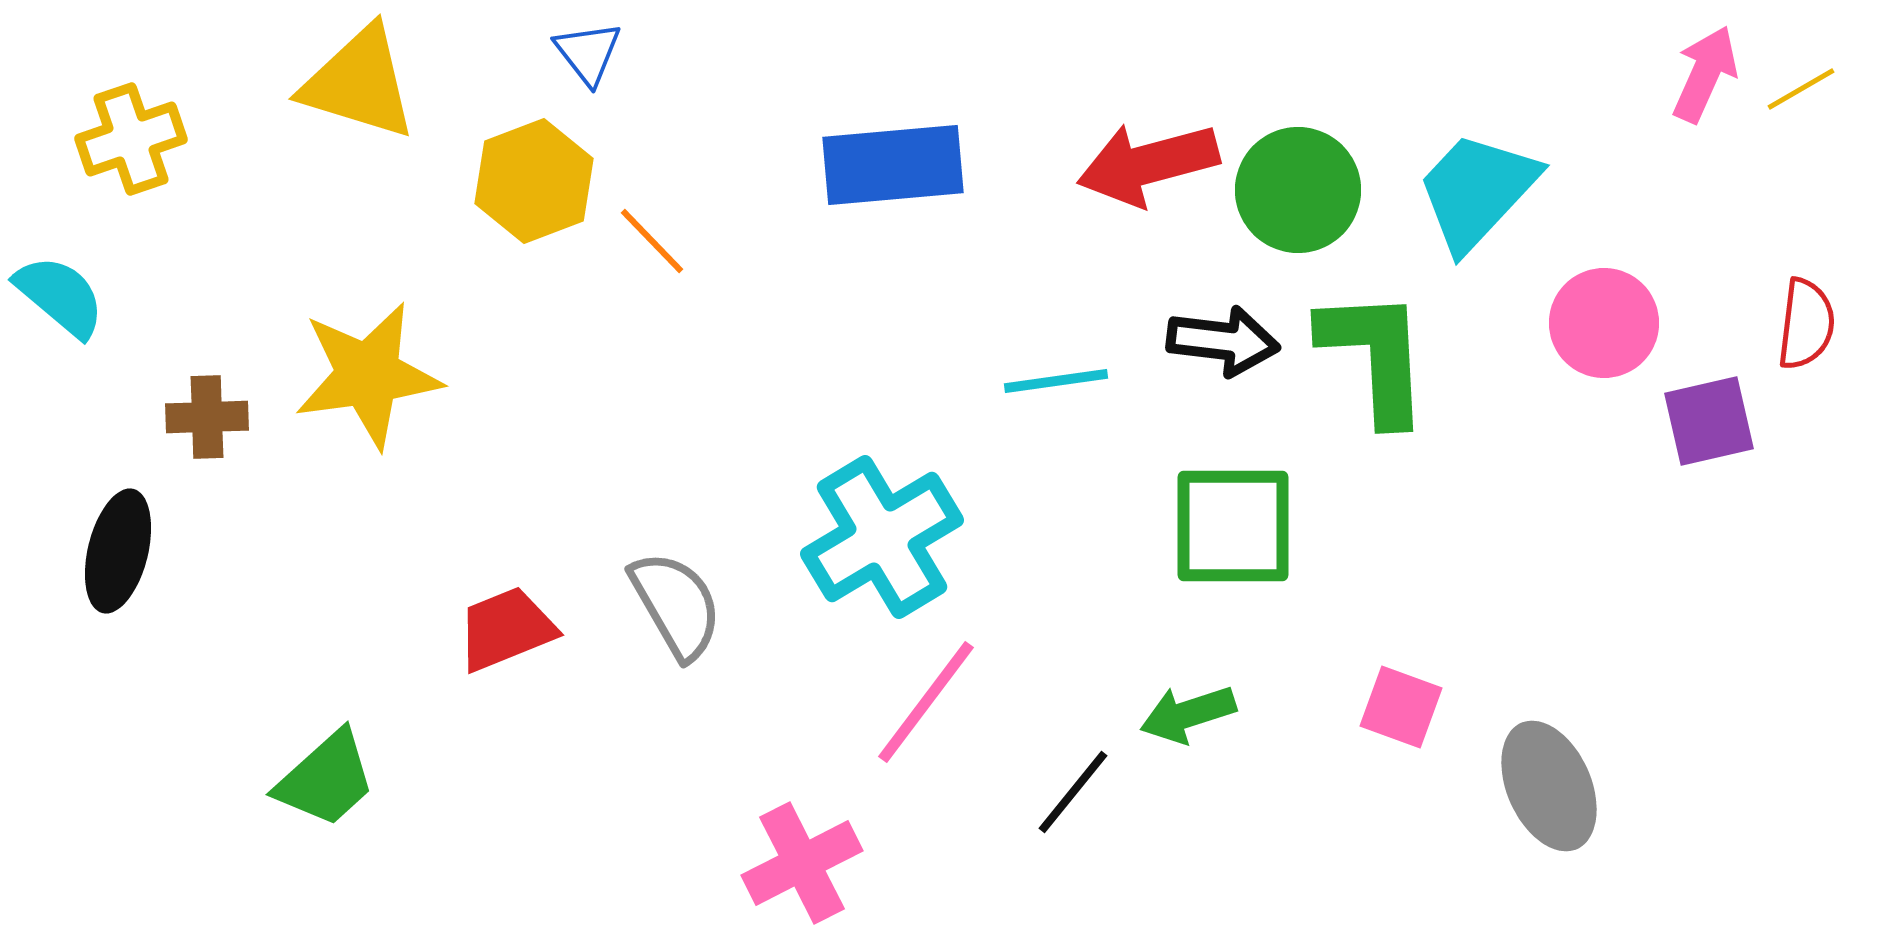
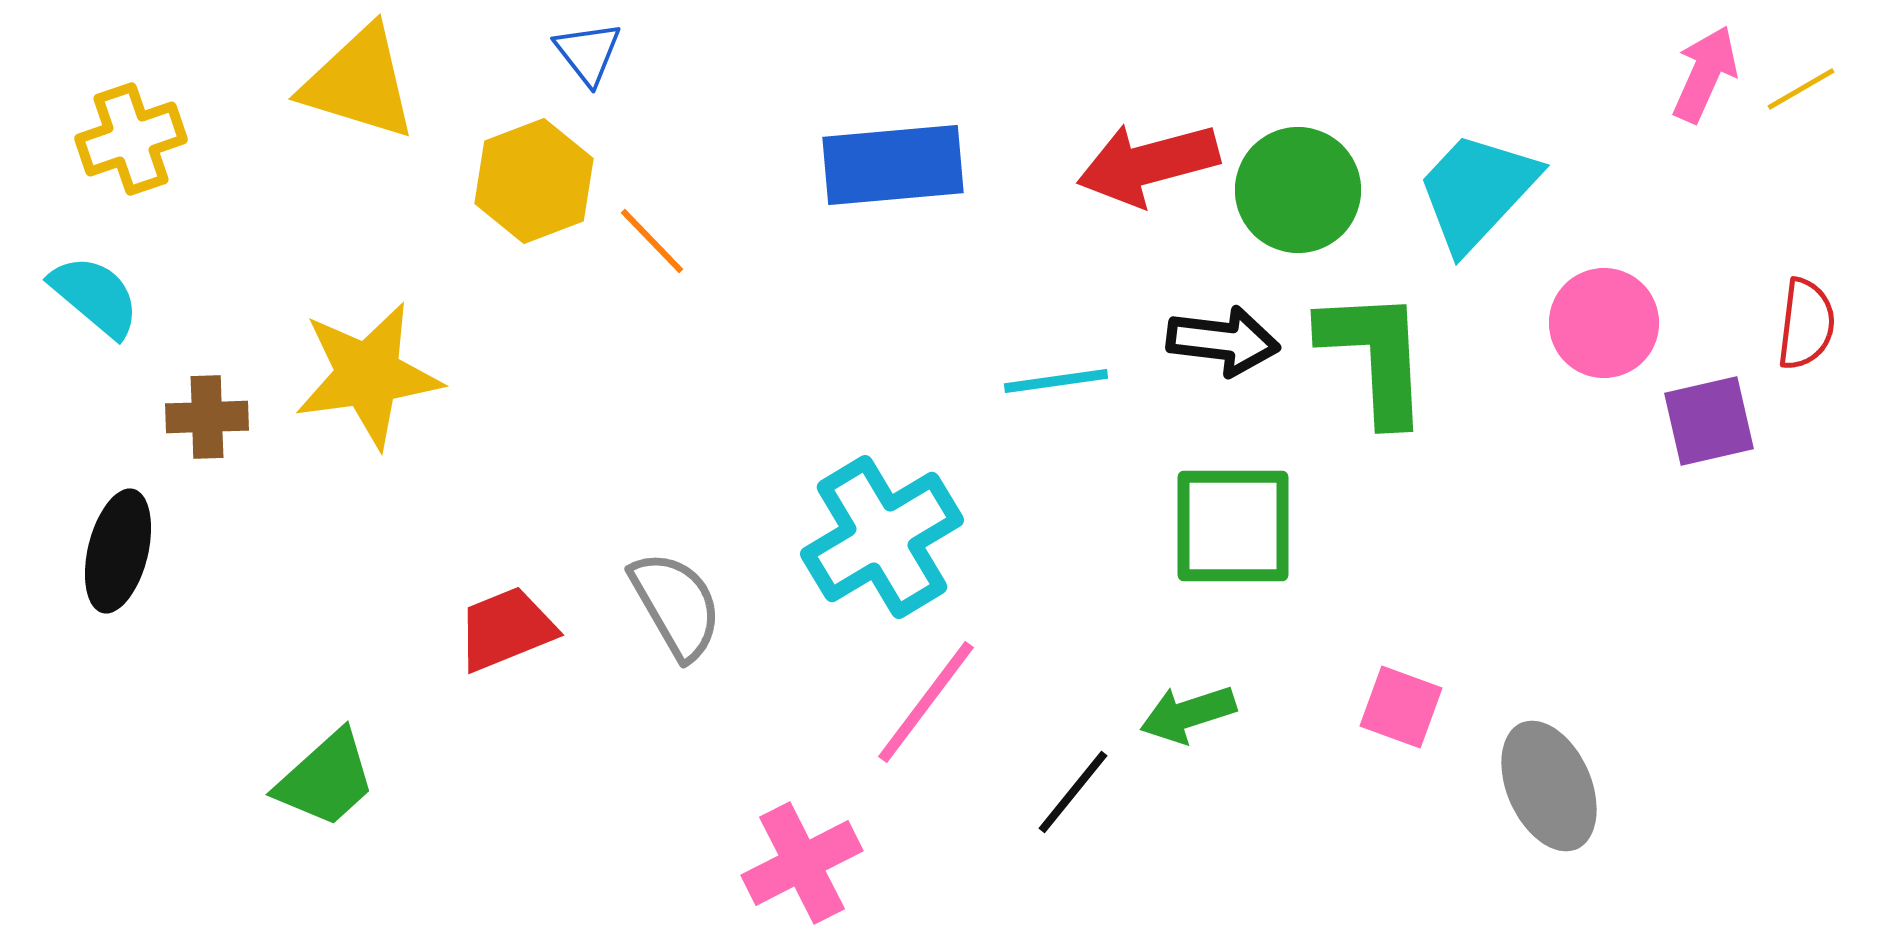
cyan semicircle: moved 35 px right
